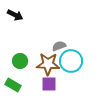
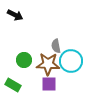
gray semicircle: moved 3 px left; rotated 80 degrees counterclockwise
green circle: moved 4 px right, 1 px up
